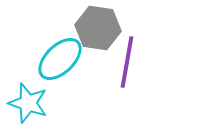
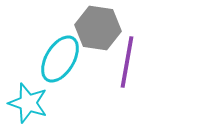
cyan ellipse: rotated 15 degrees counterclockwise
